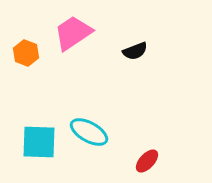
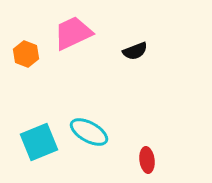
pink trapezoid: rotated 9 degrees clockwise
orange hexagon: moved 1 px down
cyan square: rotated 24 degrees counterclockwise
red ellipse: moved 1 px up; rotated 50 degrees counterclockwise
